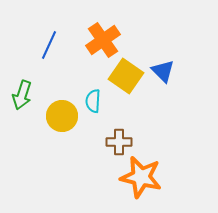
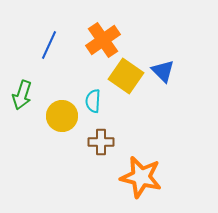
brown cross: moved 18 px left
